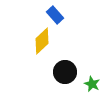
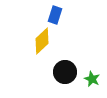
blue rectangle: rotated 60 degrees clockwise
green star: moved 5 px up
